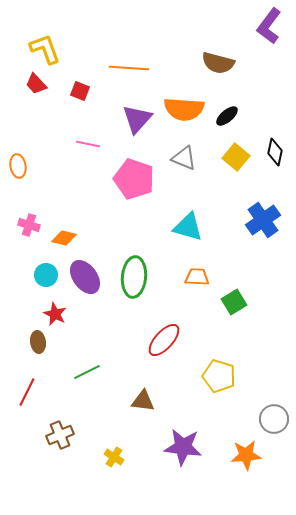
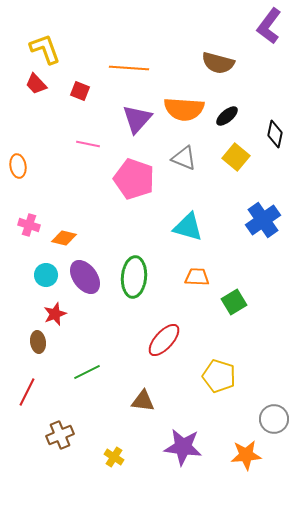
black diamond: moved 18 px up
red star: rotated 25 degrees clockwise
